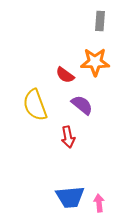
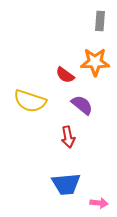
yellow semicircle: moved 5 px left, 4 px up; rotated 52 degrees counterclockwise
blue trapezoid: moved 4 px left, 13 px up
pink arrow: rotated 102 degrees clockwise
